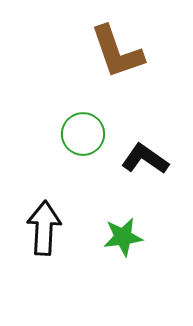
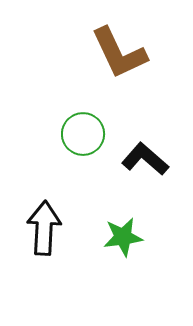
brown L-shape: moved 2 px right, 1 px down; rotated 6 degrees counterclockwise
black L-shape: rotated 6 degrees clockwise
